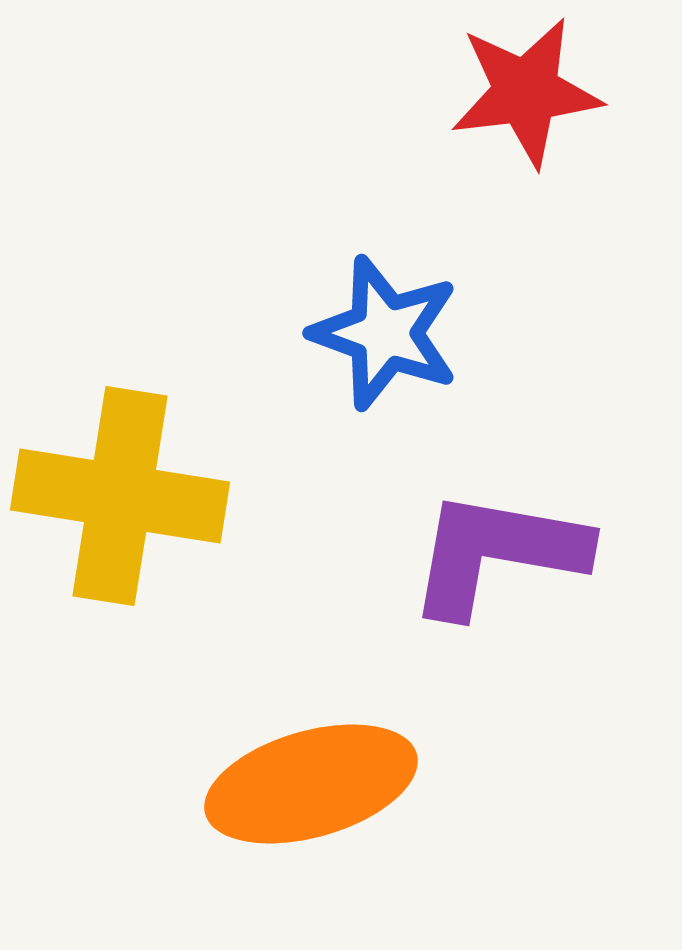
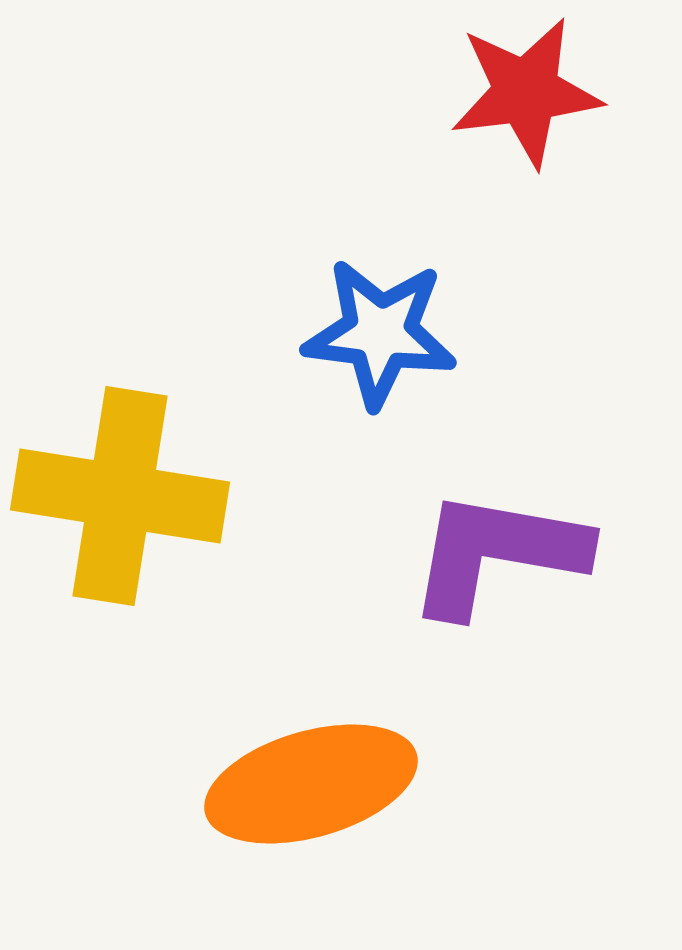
blue star: moved 5 px left; rotated 13 degrees counterclockwise
